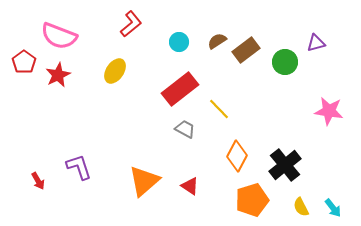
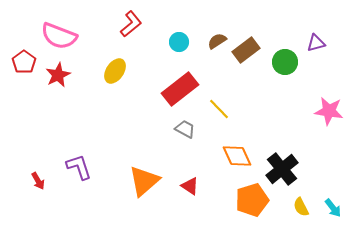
orange diamond: rotated 52 degrees counterclockwise
black cross: moved 3 px left, 4 px down
